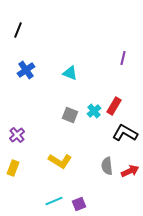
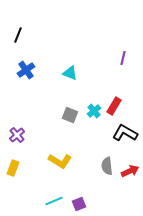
black line: moved 5 px down
